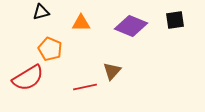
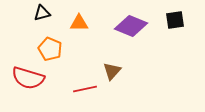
black triangle: moved 1 px right, 1 px down
orange triangle: moved 2 px left
red semicircle: rotated 48 degrees clockwise
red line: moved 2 px down
